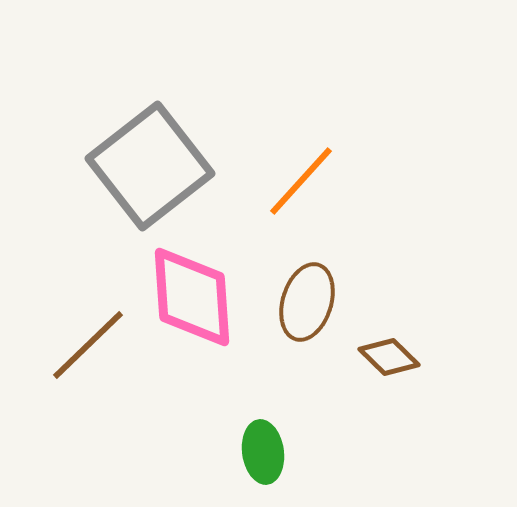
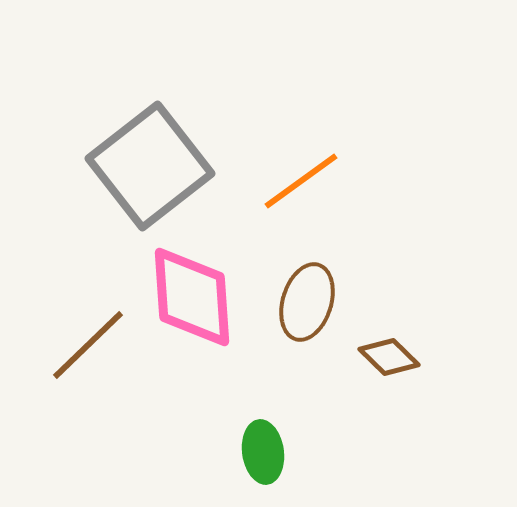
orange line: rotated 12 degrees clockwise
